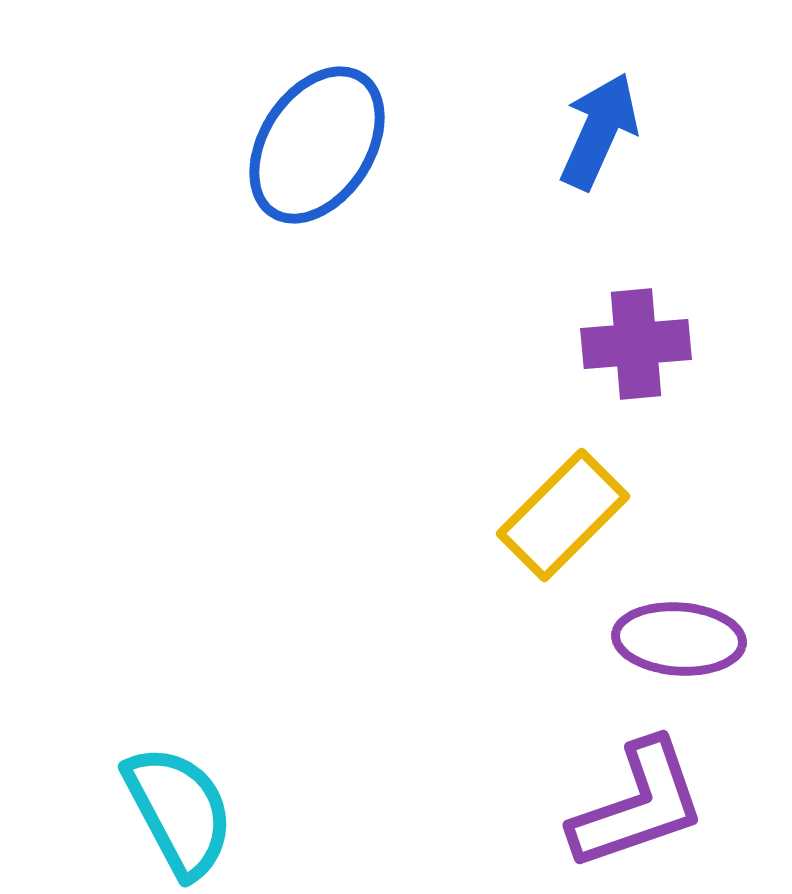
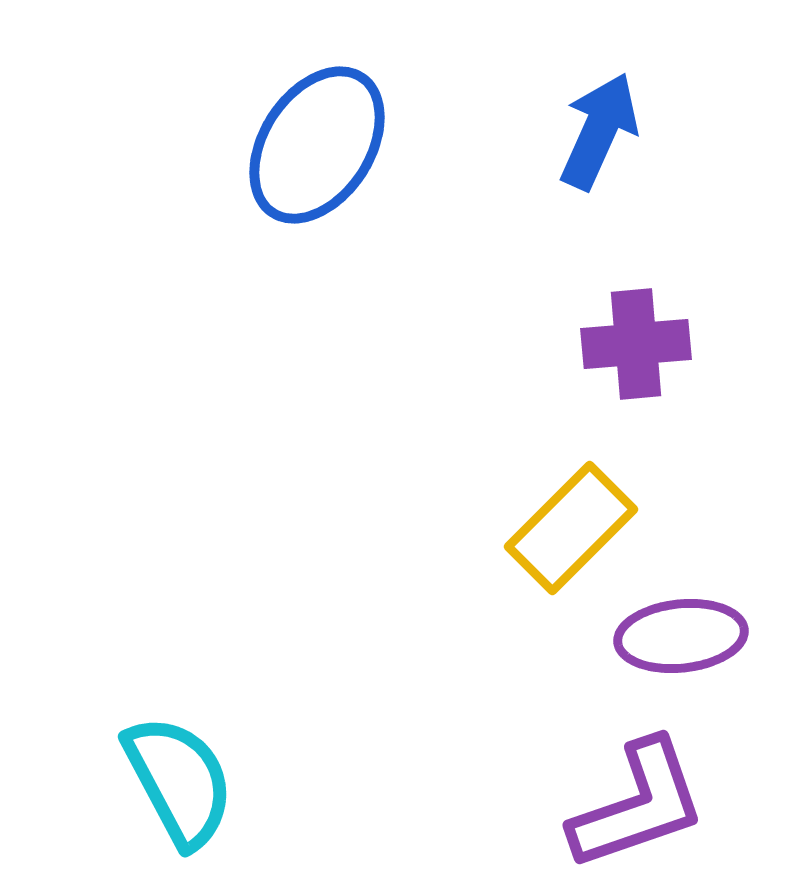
yellow rectangle: moved 8 px right, 13 px down
purple ellipse: moved 2 px right, 3 px up; rotated 10 degrees counterclockwise
cyan semicircle: moved 30 px up
